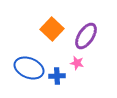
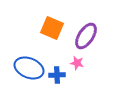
orange square: moved 1 px up; rotated 20 degrees counterclockwise
blue cross: moved 1 px up
